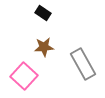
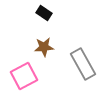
black rectangle: moved 1 px right
pink square: rotated 20 degrees clockwise
